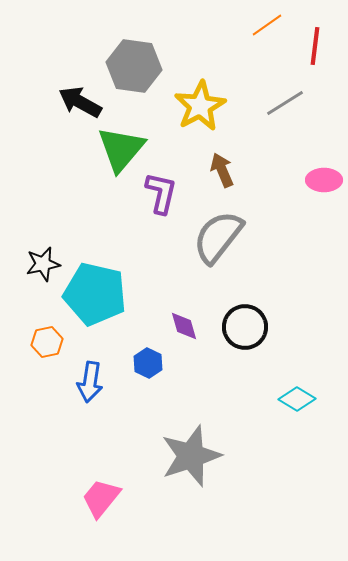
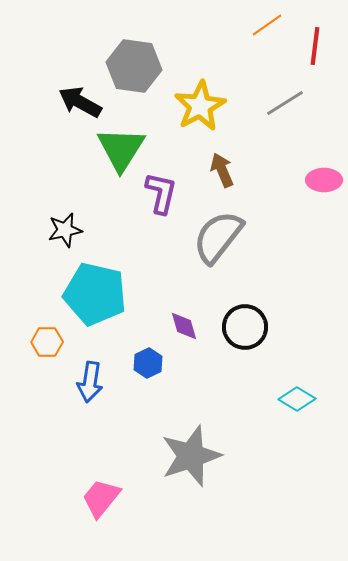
green triangle: rotated 8 degrees counterclockwise
black star: moved 22 px right, 34 px up
orange hexagon: rotated 12 degrees clockwise
blue hexagon: rotated 8 degrees clockwise
